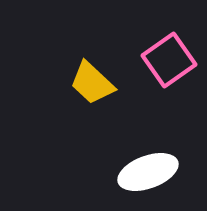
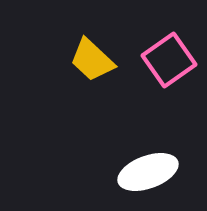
yellow trapezoid: moved 23 px up
